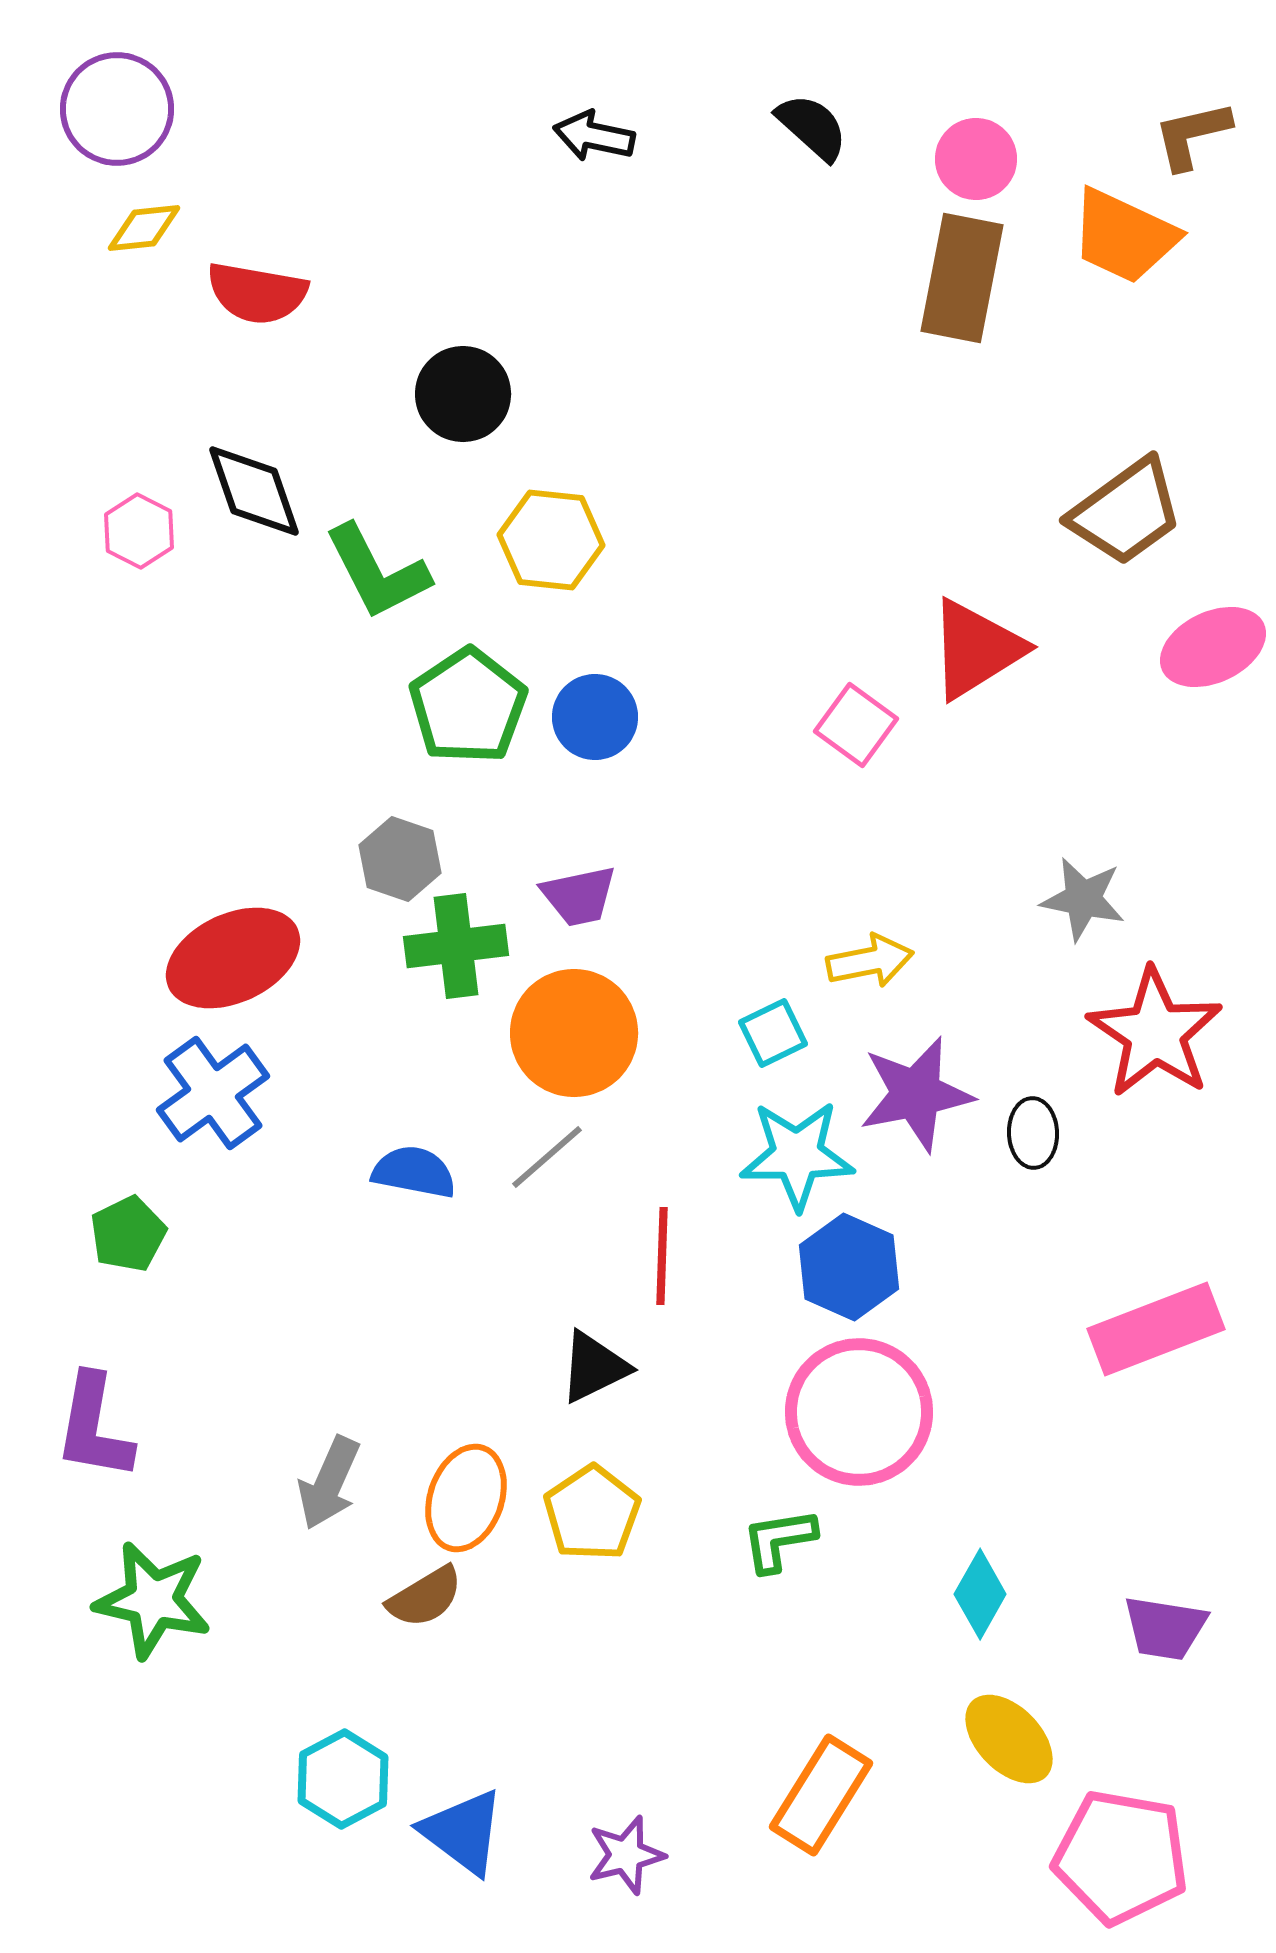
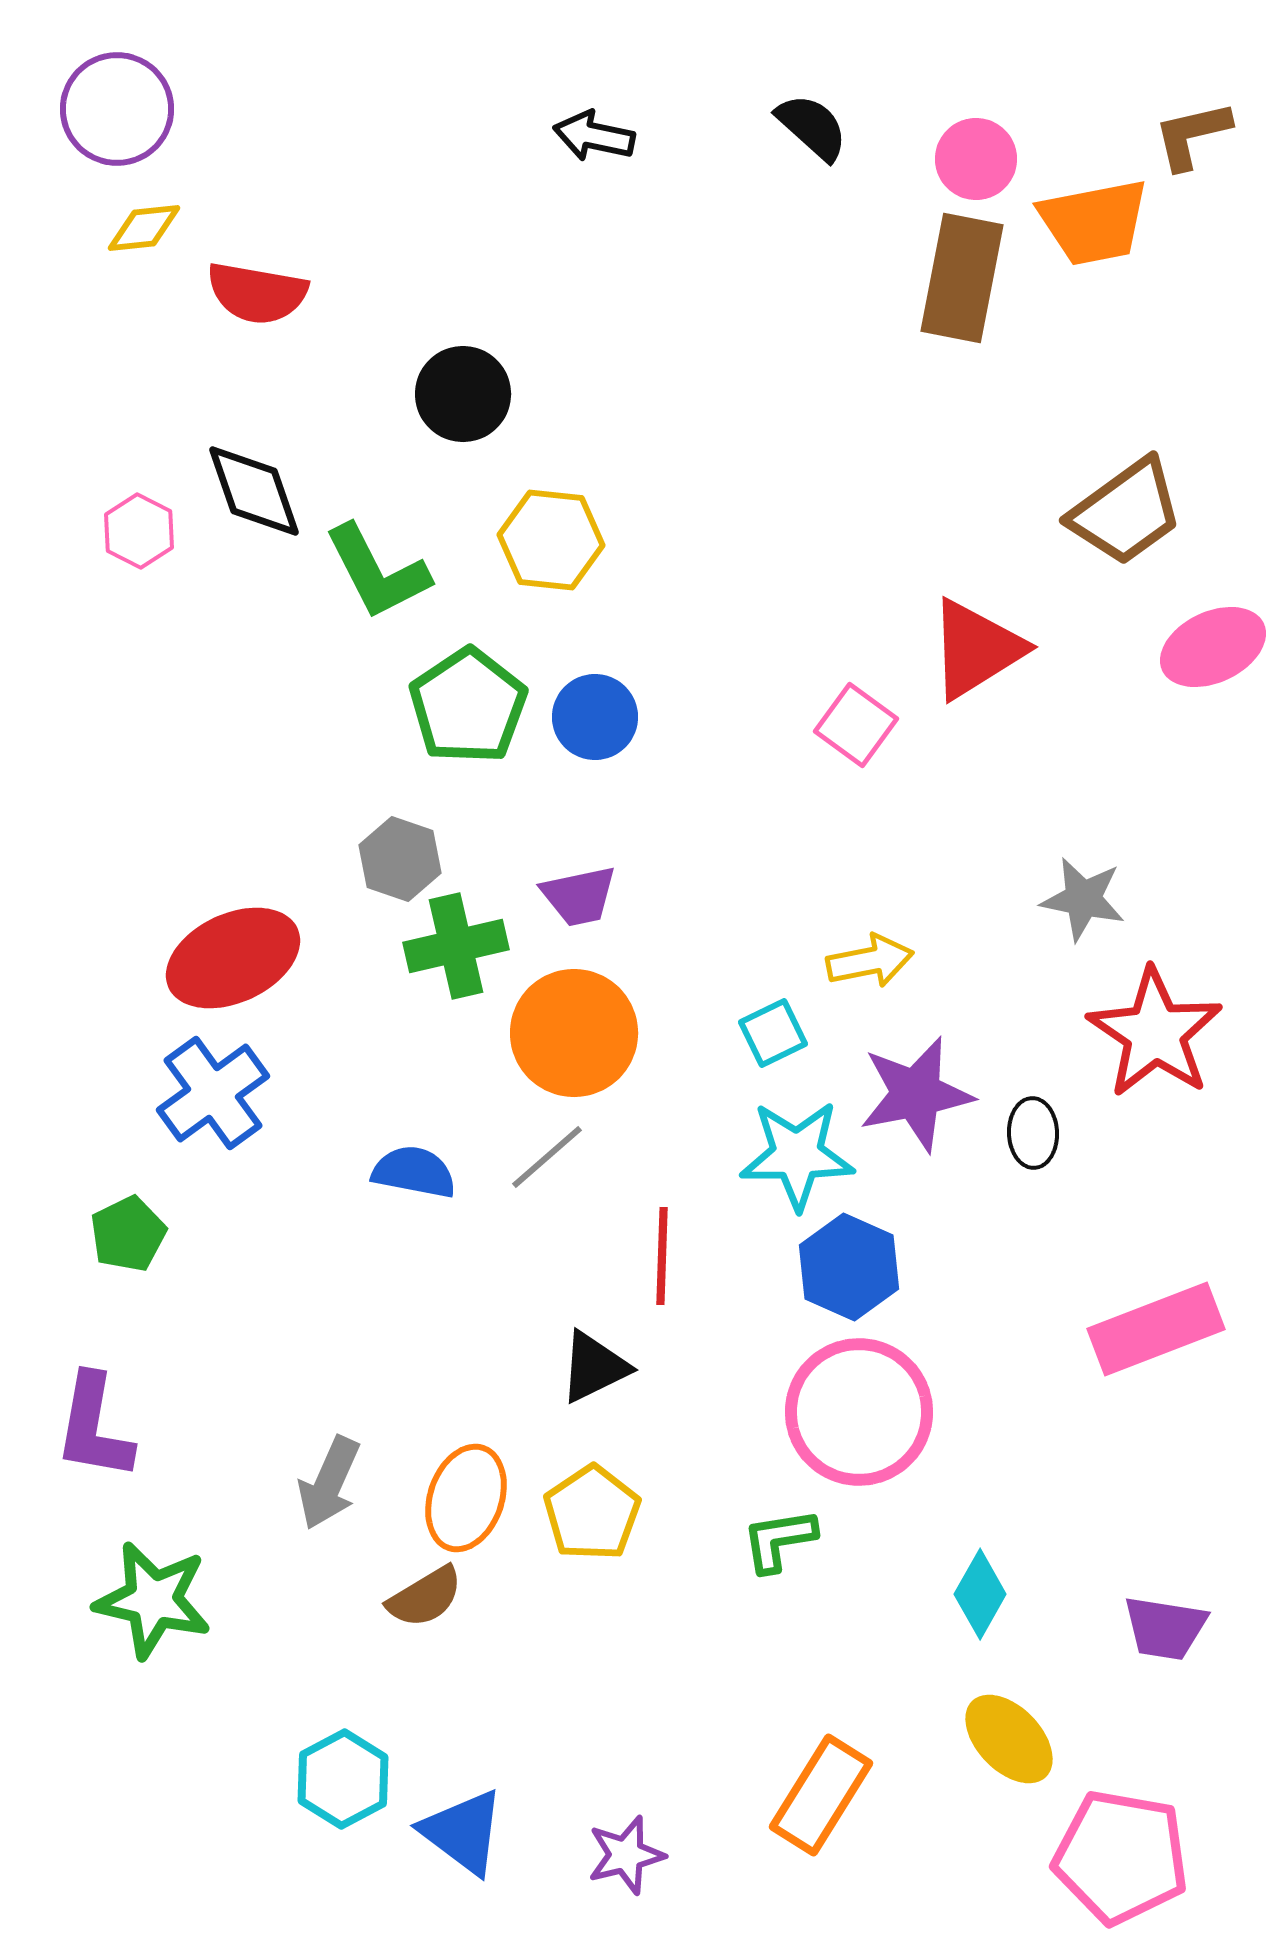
orange trapezoid at (1124, 236): moved 30 px left, 14 px up; rotated 36 degrees counterclockwise
green cross at (456, 946): rotated 6 degrees counterclockwise
